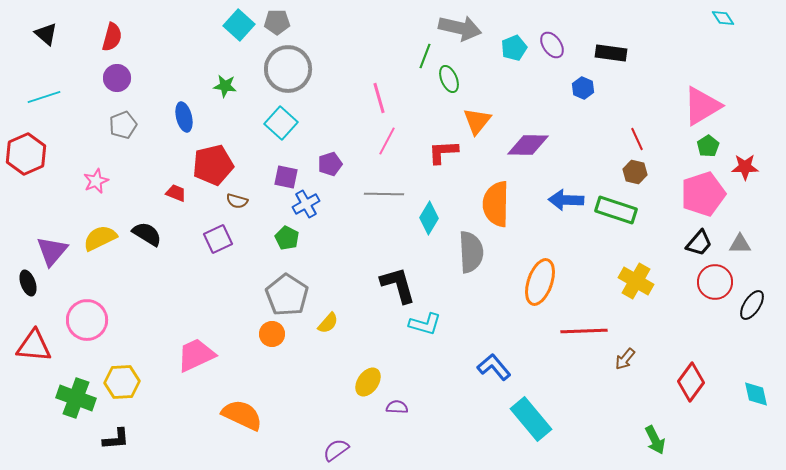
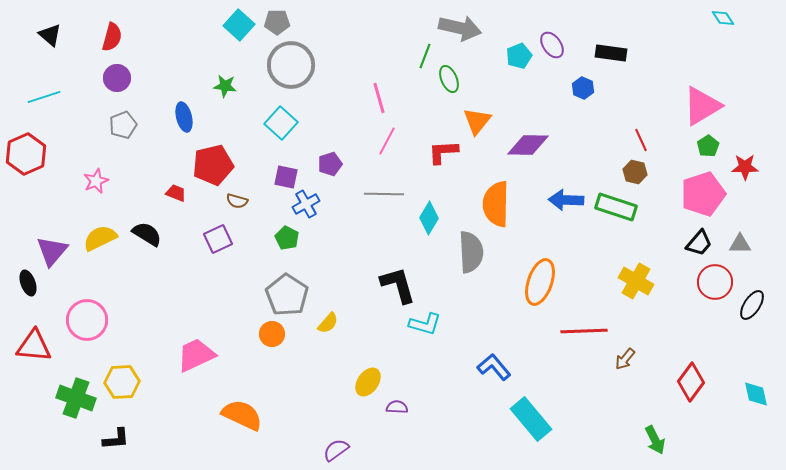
black triangle at (46, 34): moved 4 px right, 1 px down
cyan pentagon at (514, 48): moved 5 px right, 8 px down
gray circle at (288, 69): moved 3 px right, 4 px up
red line at (637, 139): moved 4 px right, 1 px down
green rectangle at (616, 210): moved 3 px up
